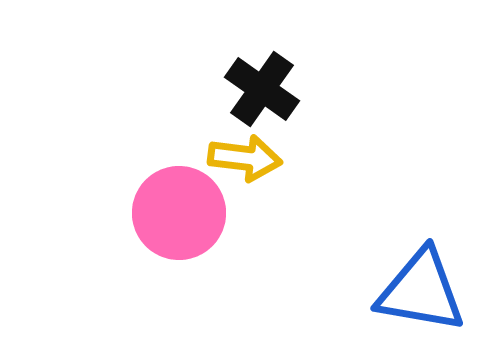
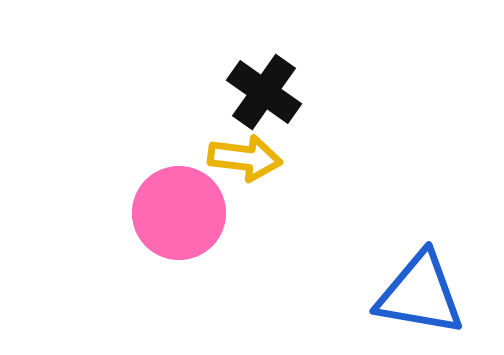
black cross: moved 2 px right, 3 px down
blue triangle: moved 1 px left, 3 px down
